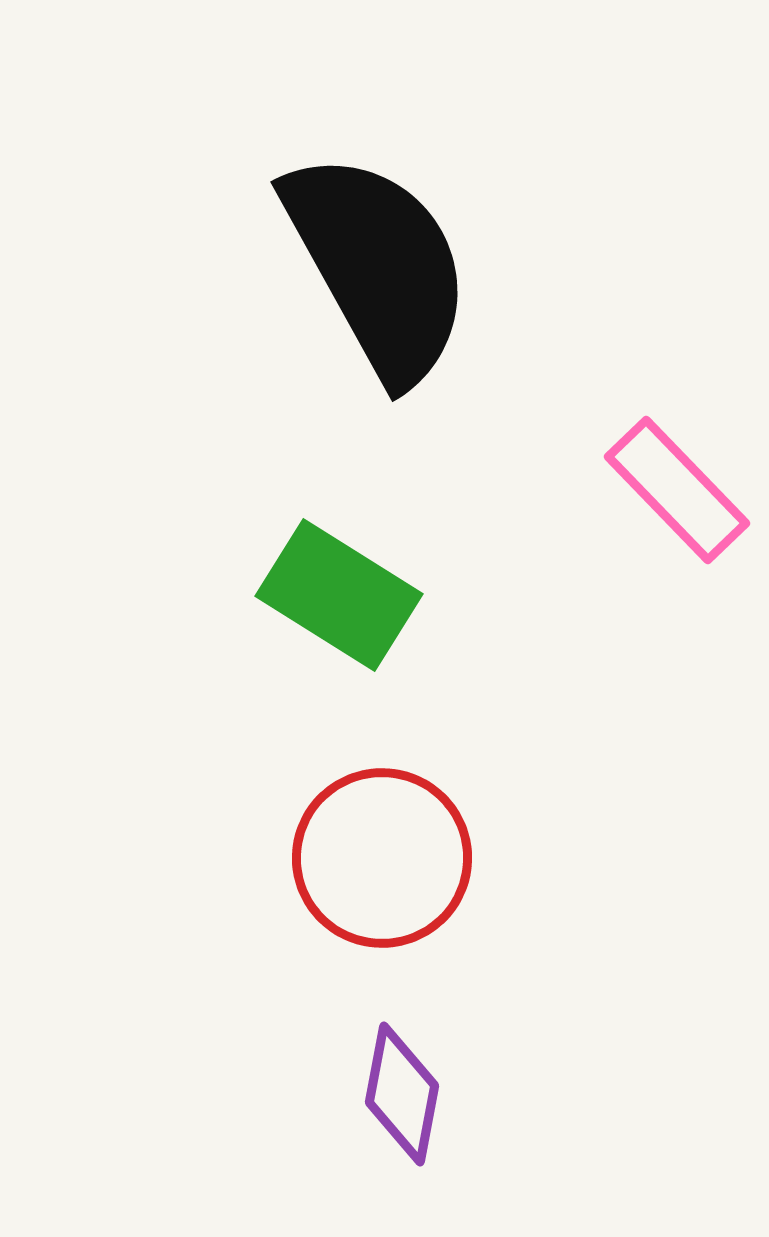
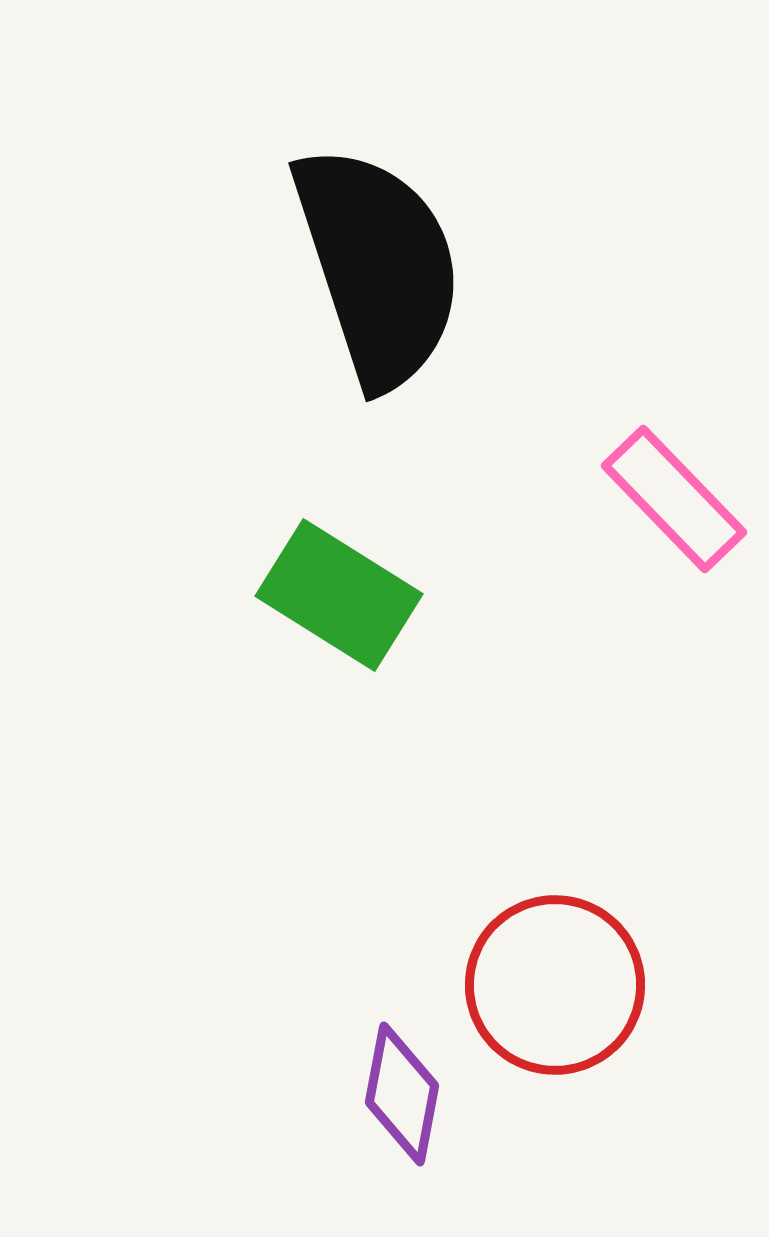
black semicircle: rotated 11 degrees clockwise
pink rectangle: moved 3 px left, 9 px down
red circle: moved 173 px right, 127 px down
